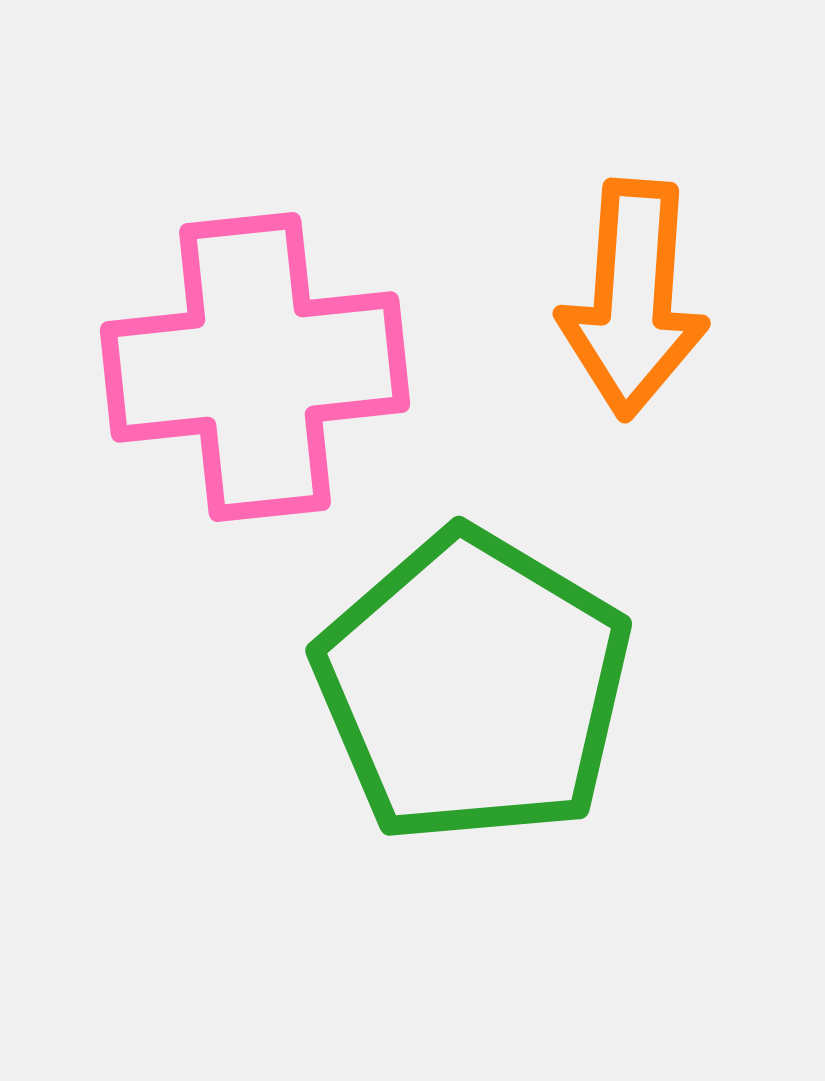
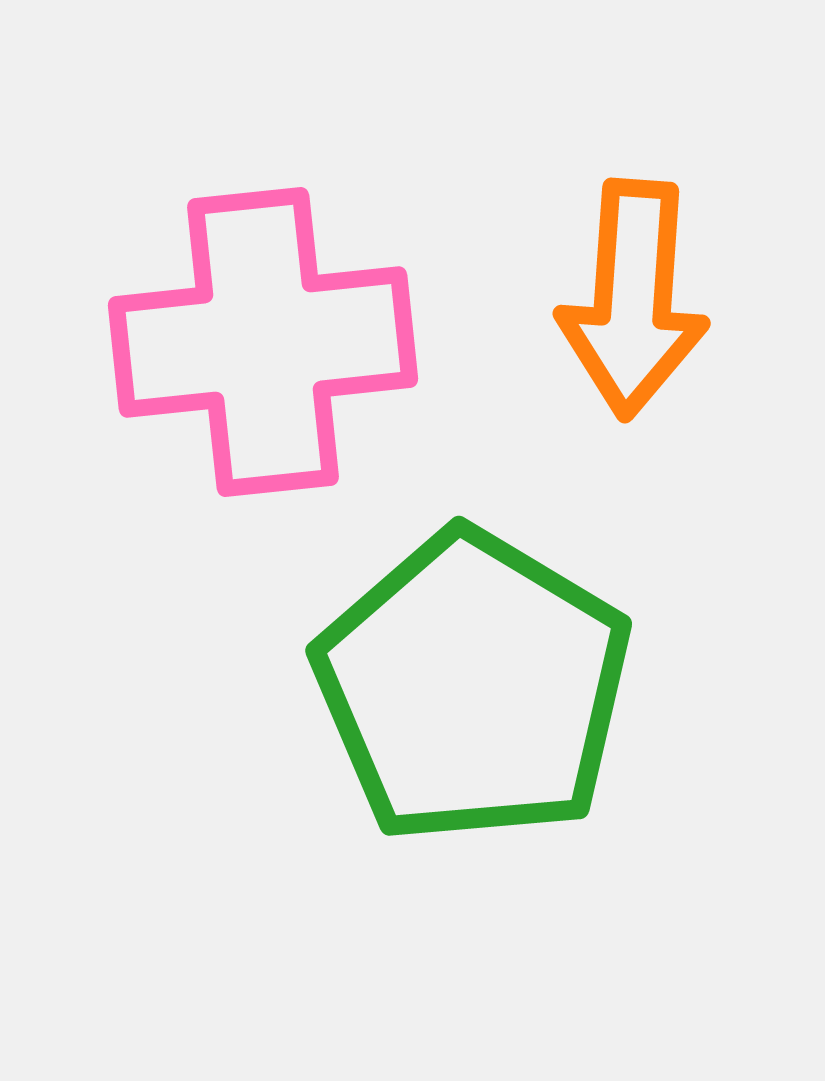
pink cross: moved 8 px right, 25 px up
